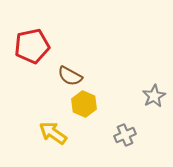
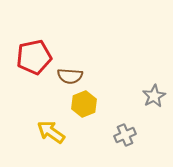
red pentagon: moved 2 px right, 11 px down
brown semicircle: rotated 25 degrees counterclockwise
yellow hexagon: rotated 15 degrees clockwise
yellow arrow: moved 2 px left, 1 px up
